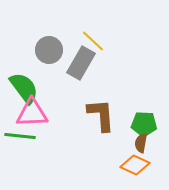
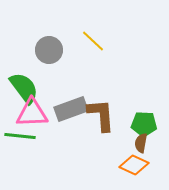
gray rectangle: moved 10 px left, 46 px down; rotated 40 degrees clockwise
orange diamond: moved 1 px left
